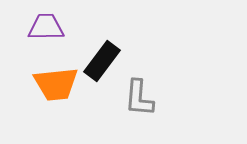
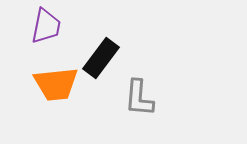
purple trapezoid: moved 1 px up; rotated 102 degrees clockwise
black rectangle: moved 1 px left, 3 px up
